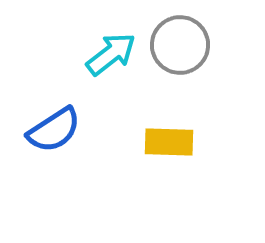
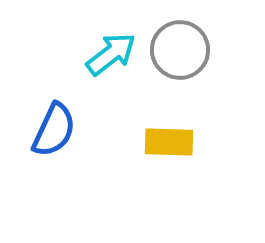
gray circle: moved 5 px down
blue semicircle: rotated 32 degrees counterclockwise
